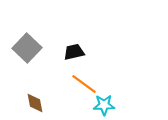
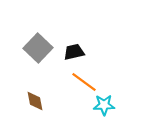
gray square: moved 11 px right
orange line: moved 2 px up
brown diamond: moved 2 px up
